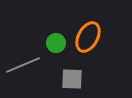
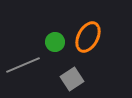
green circle: moved 1 px left, 1 px up
gray square: rotated 35 degrees counterclockwise
